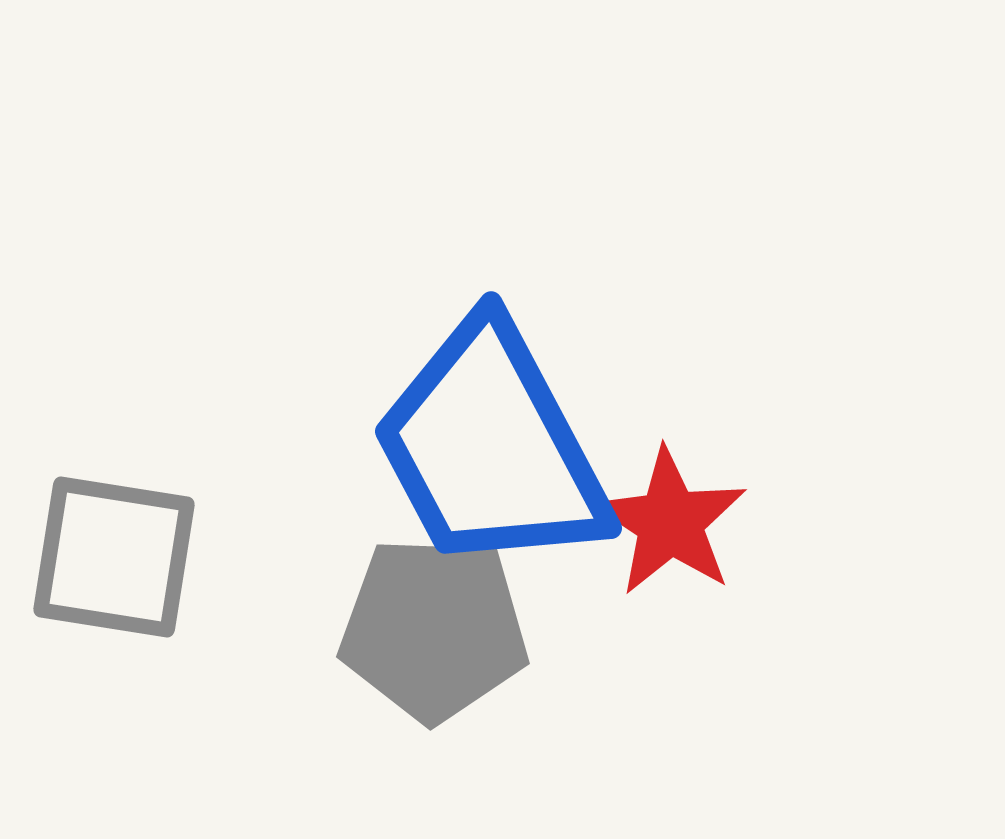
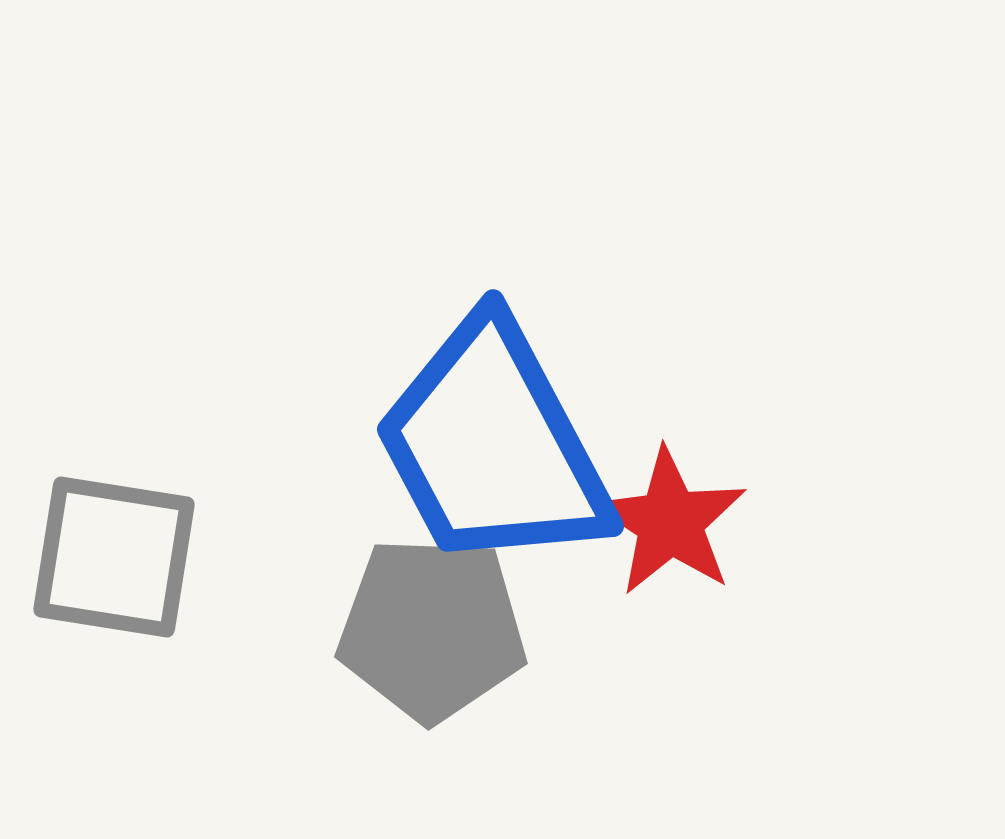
blue trapezoid: moved 2 px right, 2 px up
gray pentagon: moved 2 px left
